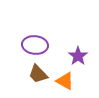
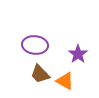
purple star: moved 2 px up
brown trapezoid: moved 2 px right
